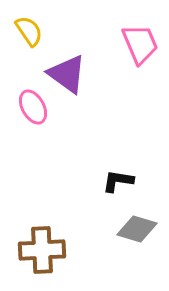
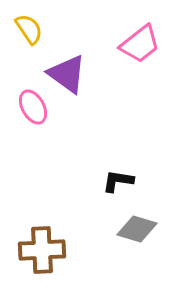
yellow semicircle: moved 2 px up
pink trapezoid: rotated 75 degrees clockwise
